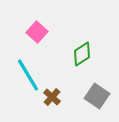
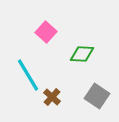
pink square: moved 9 px right
green diamond: rotated 35 degrees clockwise
